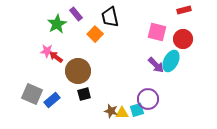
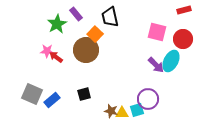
brown circle: moved 8 px right, 21 px up
